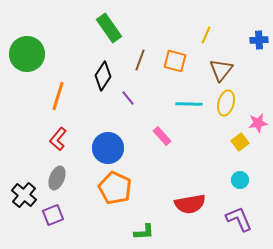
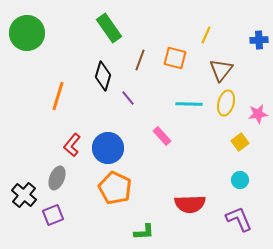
green circle: moved 21 px up
orange square: moved 3 px up
black diamond: rotated 16 degrees counterclockwise
pink star: moved 9 px up
red L-shape: moved 14 px right, 6 px down
red semicircle: rotated 8 degrees clockwise
